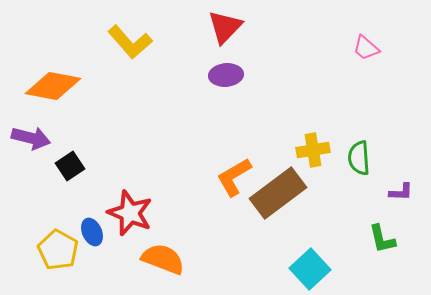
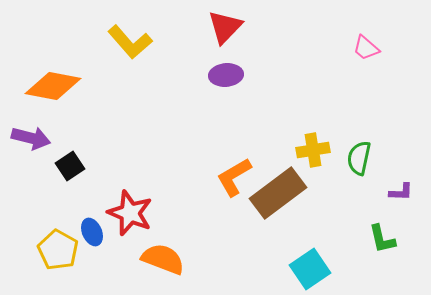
green semicircle: rotated 16 degrees clockwise
cyan square: rotated 9 degrees clockwise
